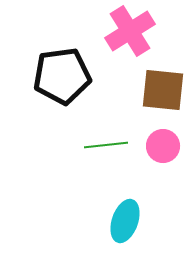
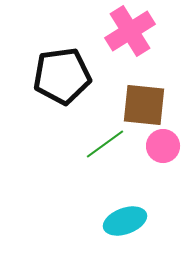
brown square: moved 19 px left, 15 px down
green line: moved 1 px left, 1 px up; rotated 30 degrees counterclockwise
cyan ellipse: rotated 51 degrees clockwise
